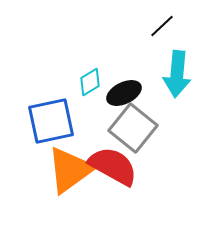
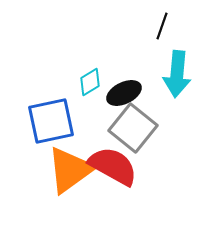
black line: rotated 28 degrees counterclockwise
